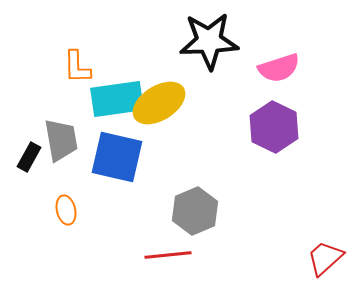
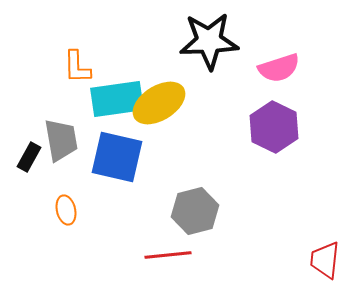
gray hexagon: rotated 9 degrees clockwise
red trapezoid: moved 2 px down; rotated 42 degrees counterclockwise
